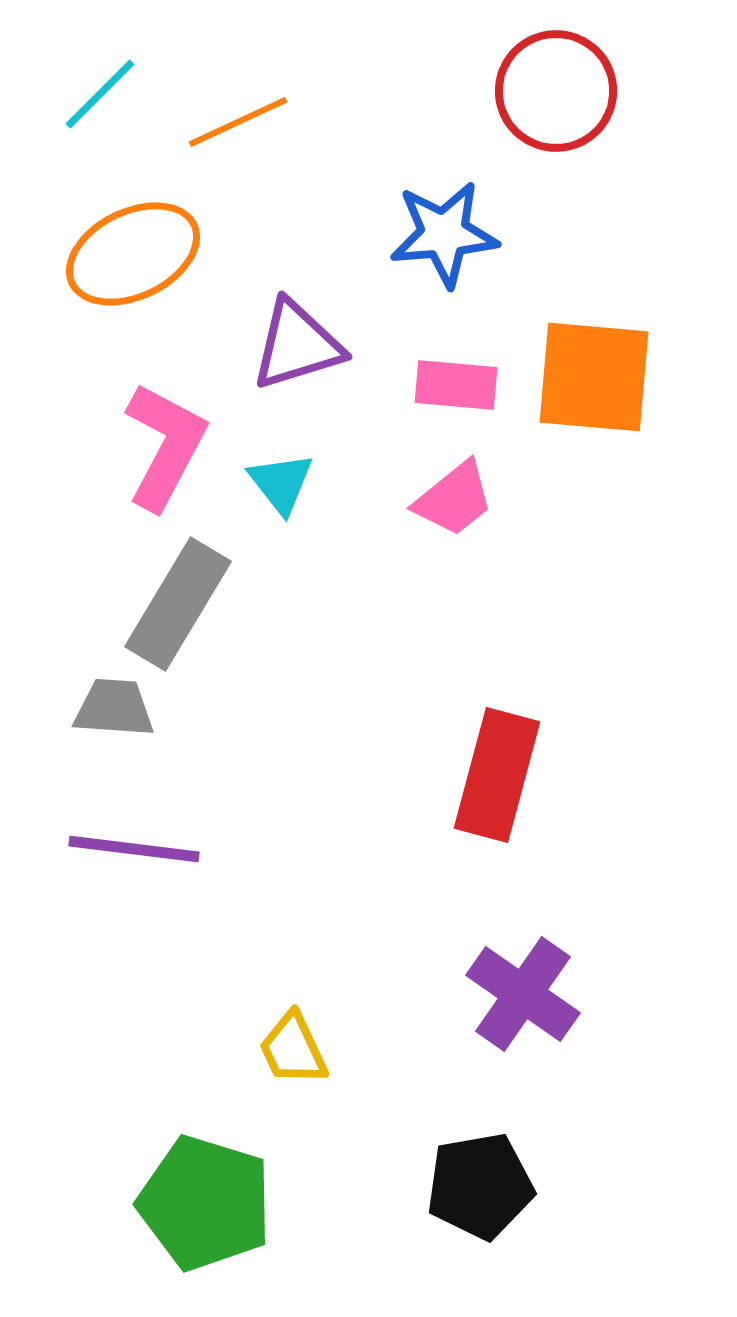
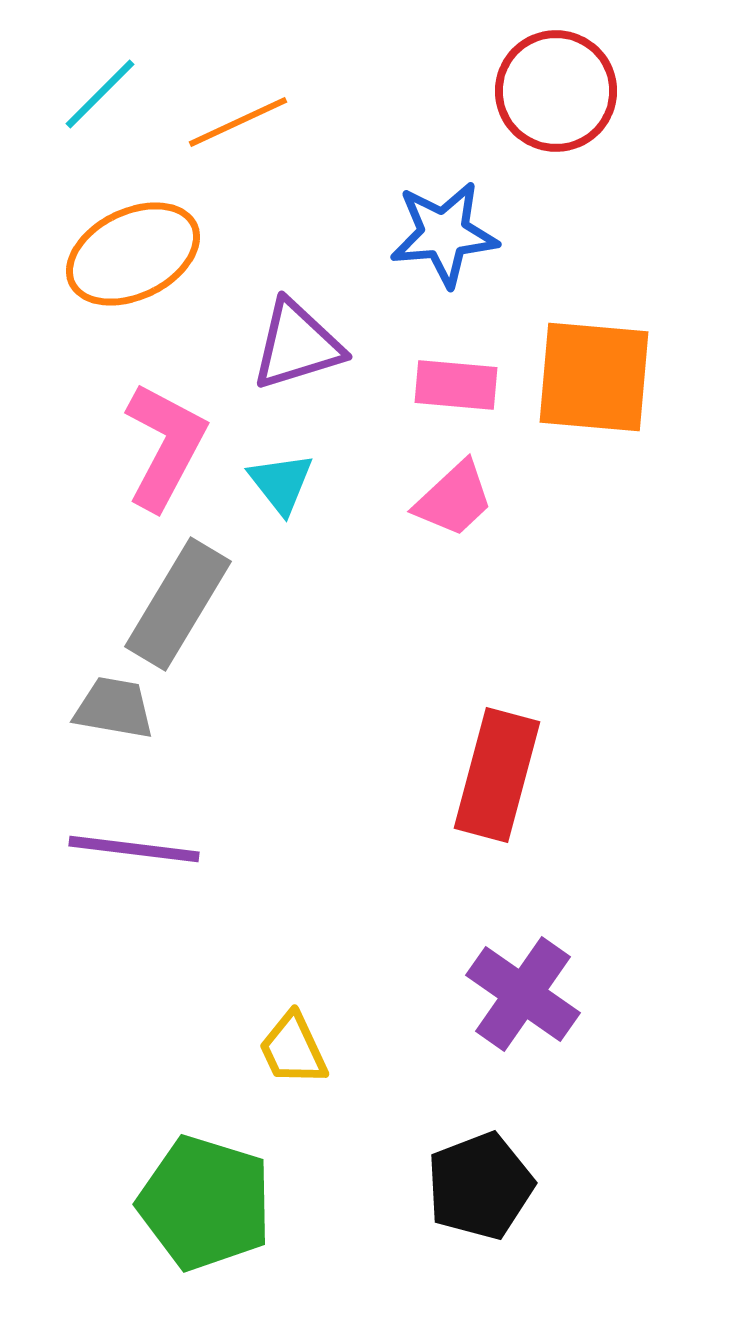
pink trapezoid: rotated 4 degrees counterclockwise
gray trapezoid: rotated 6 degrees clockwise
black pentagon: rotated 11 degrees counterclockwise
